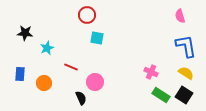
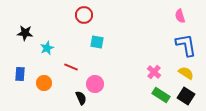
red circle: moved 3 px left
cyan square: moved 4 px down
blue L-shape: moved 1 px up
pink cross: moved 3 px right; rotated 16 degrees clockwise
pink circle: moved 2 px down
black square: moved 2 px right, 1 px down
